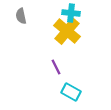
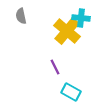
cyan cross: moved 10 px right, 5 px down
purple line: moved 1 px left
